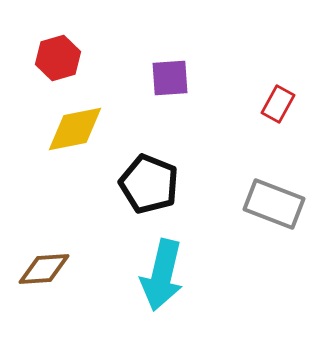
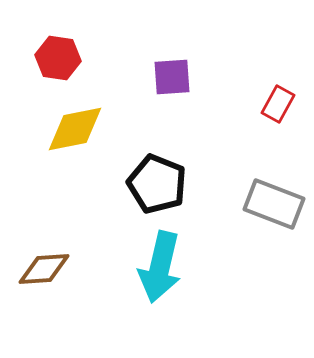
red hexagon: rotated 24 degrees clockwise
purple square: moved 2 px right, 1 px up
black pentagon: moved 8 px right
cyan arrow: moved 2 px left, 8 px up
